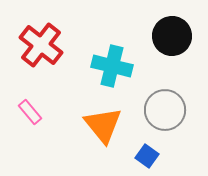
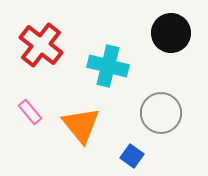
black circle: moved 1 px left, 3 px up
cyan cross: moved 4 px left
gray circle: moved 4 px left, 3 px down
orange triangle: moved 22 px left
blue square: moved 15 px left
